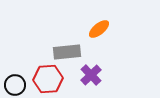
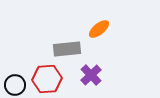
gray rectangle: moved 3 px up
red hexagon: moved 1 px left
